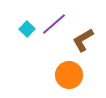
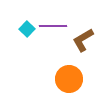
purple line: moved 1 px left, 2 px down; rotated 40 degrees clockwise
orange circle: moved 4 px down
